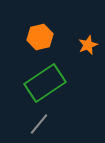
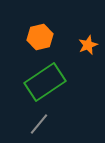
green rectangle: moved 1 px up
